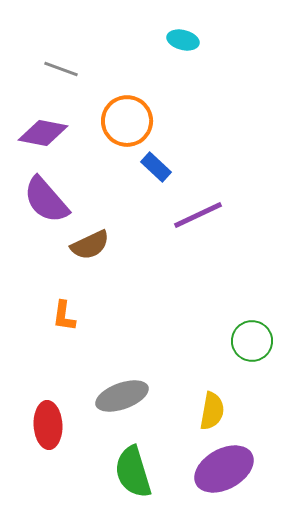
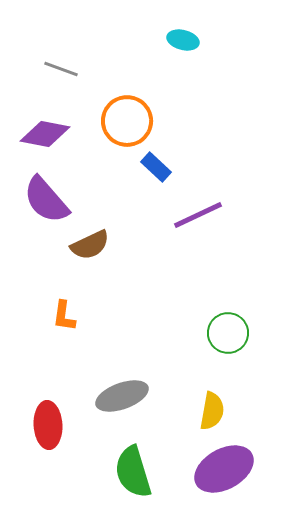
purple diamond: moved 2 px right, 1 px down
green circle: moved 24 px left, 8 px up
